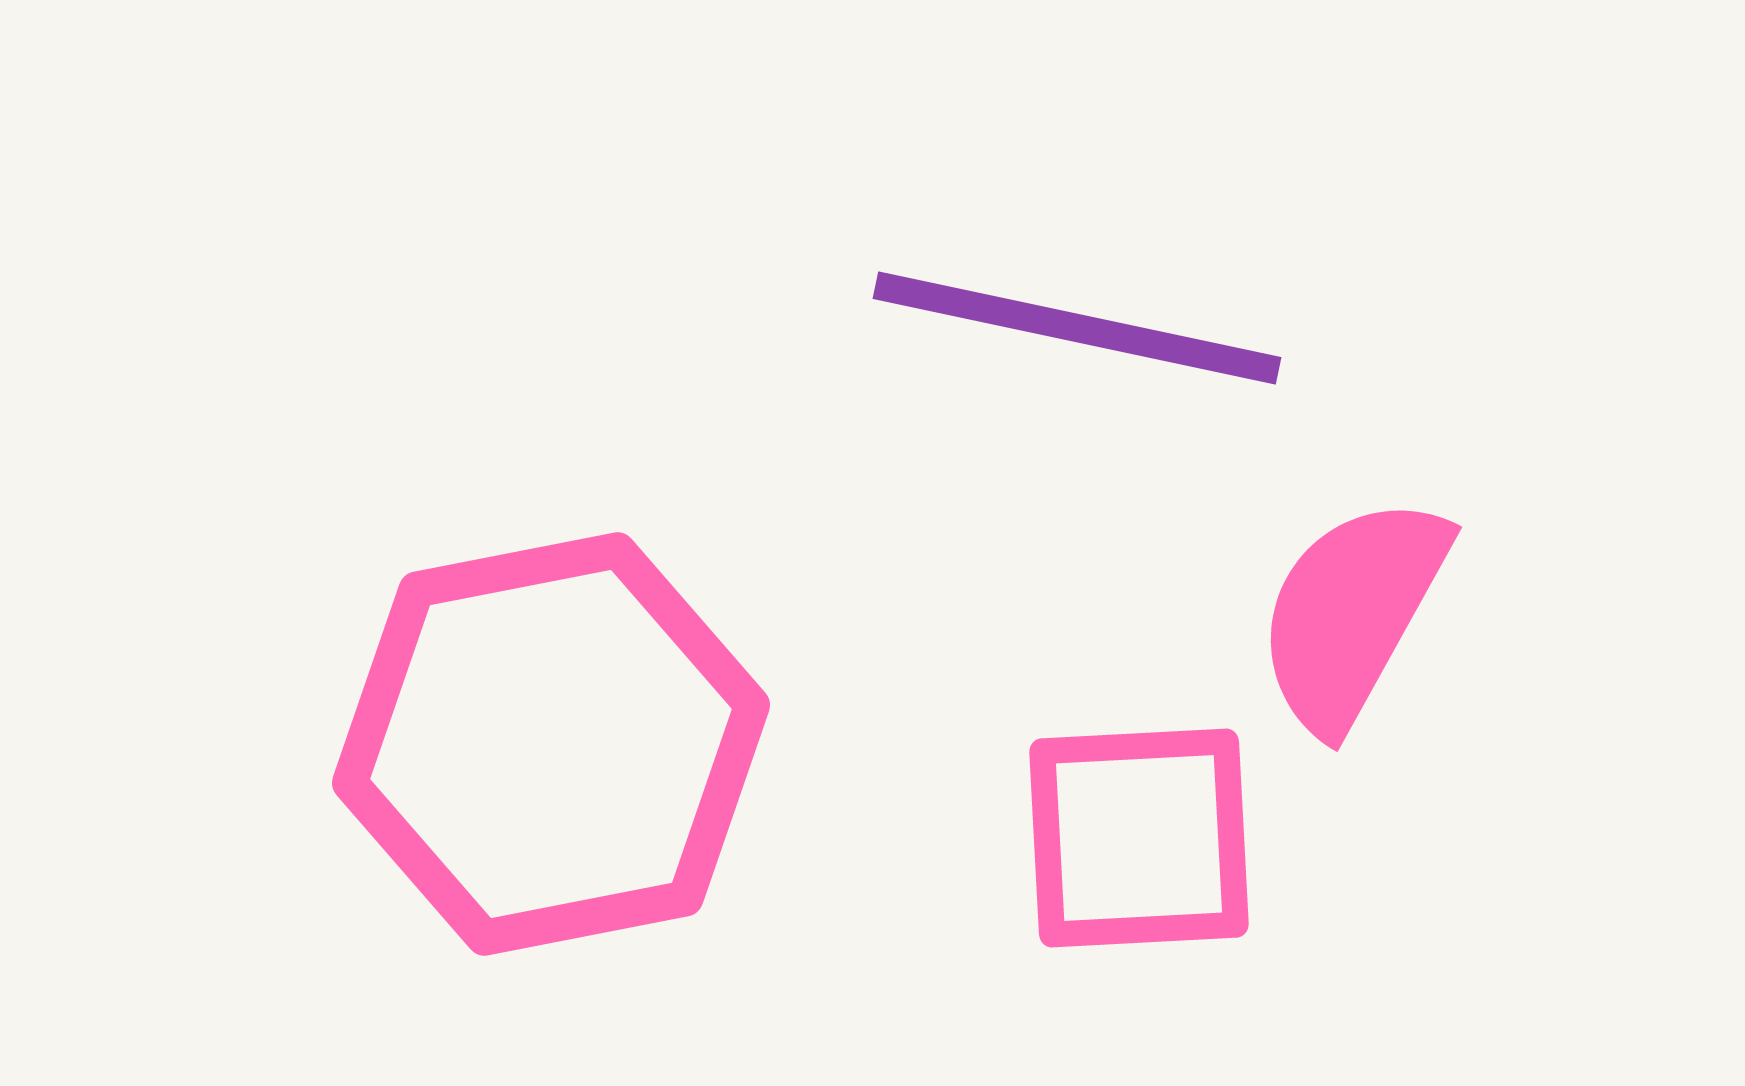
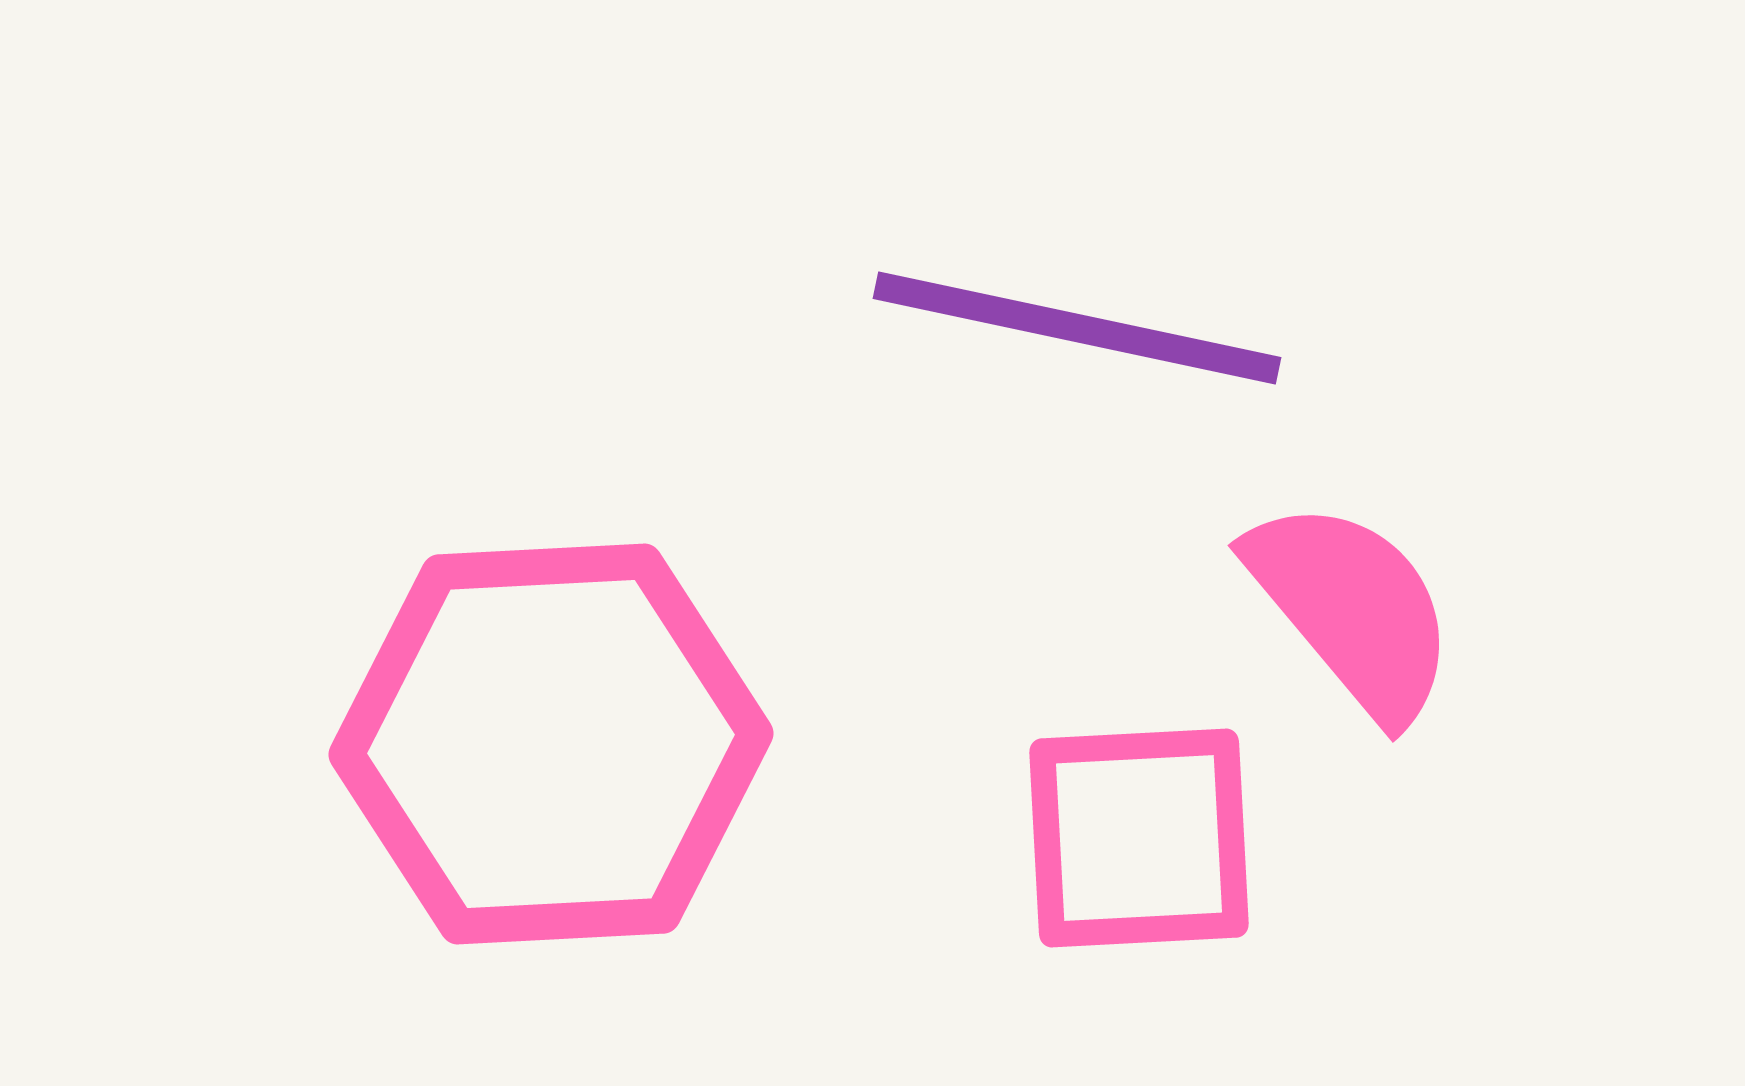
pink semicircle: moved 4 px up; rotated 111 degrees clockwise
pink hexagon: rotated 8 degrees clockwise
